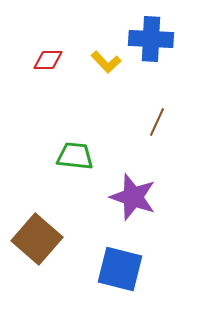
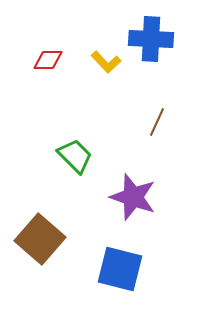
green trapezoid: rotated 39 degrees clockwise
brown square: moved 3 px right
